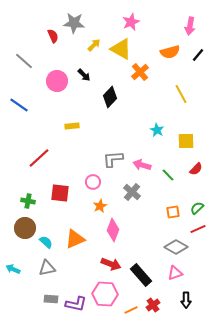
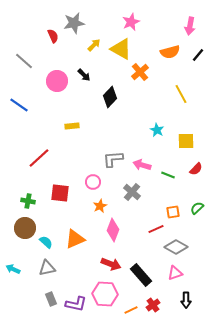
gray star at (74, 23): rotated 15 degrees counterclockwise
green line at (168, 175): rotated 24 degrees counterclockwise
red line at (198, 229): moved 42 px left
gray rectangle at (51, 299): rotated 64 degrees clockwise
